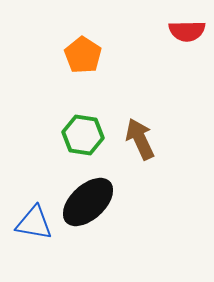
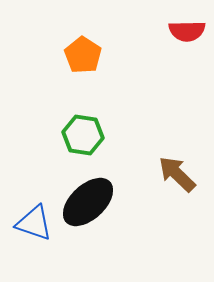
brown arrow: moved 37 px right, 35 px down; rotated 21 degrees counterclockwise
blue triangle: rotated 9 degrees clockwise
